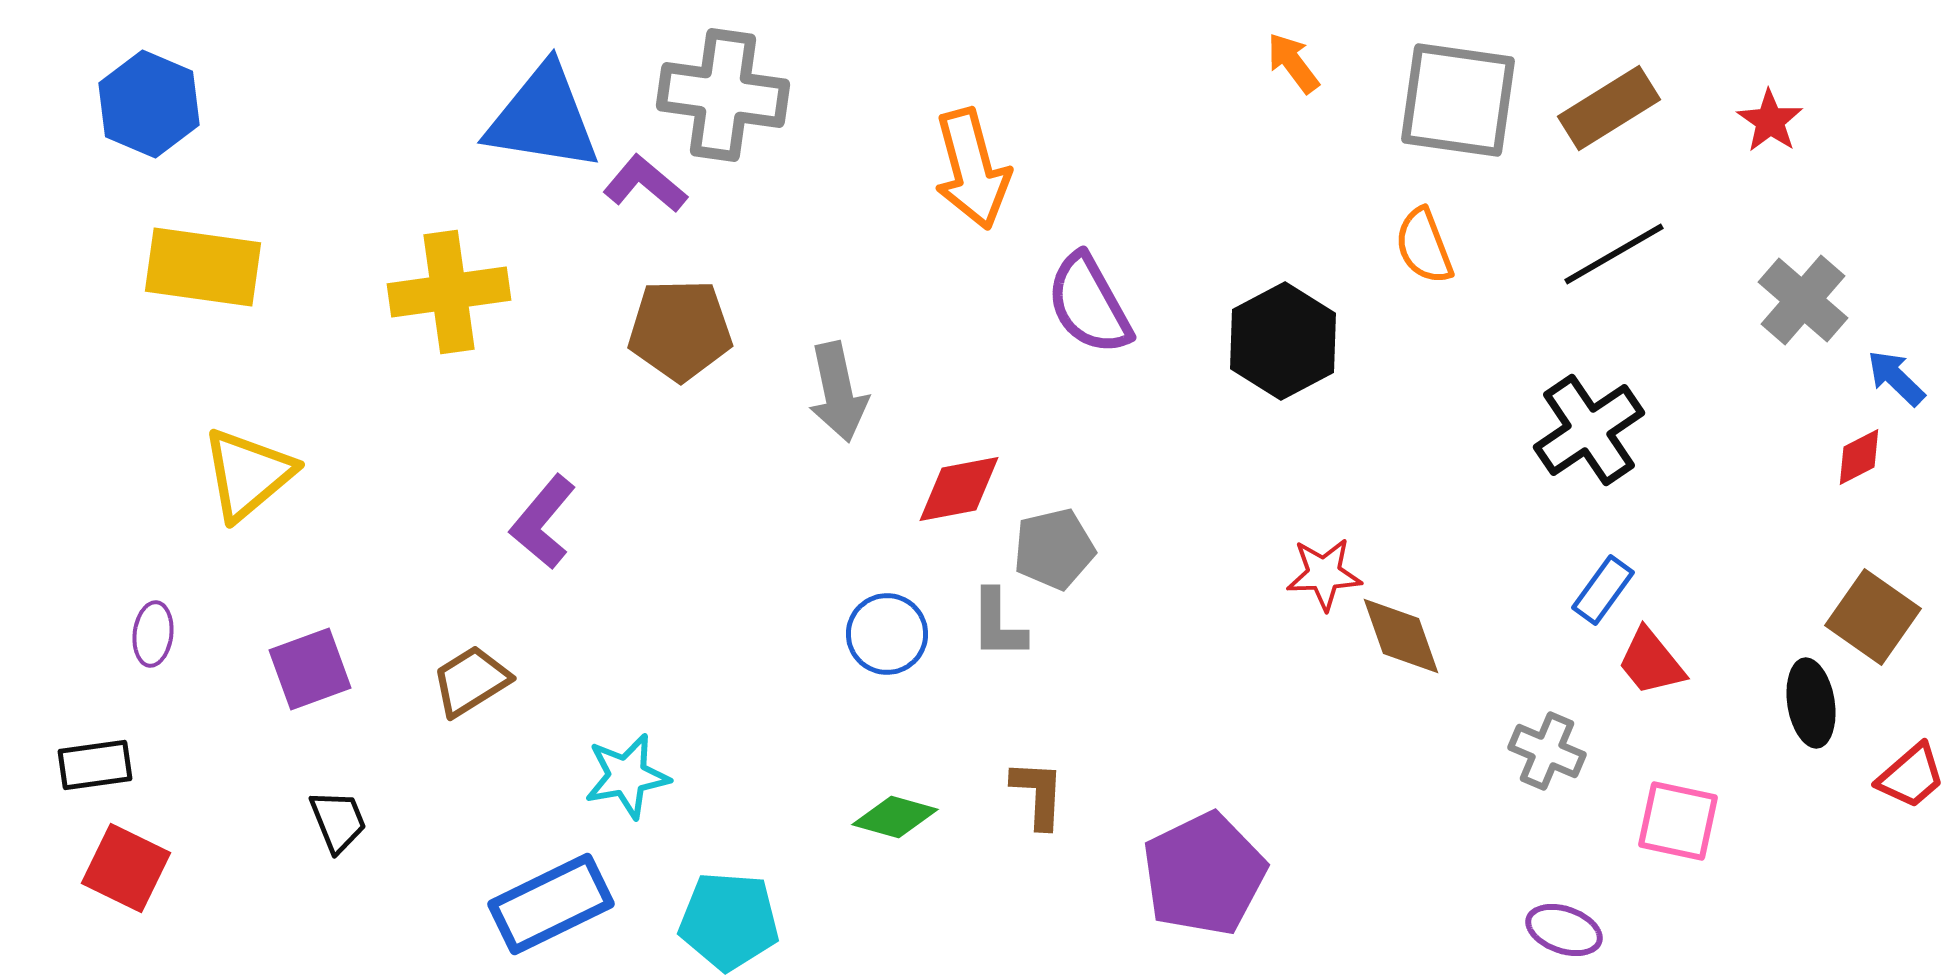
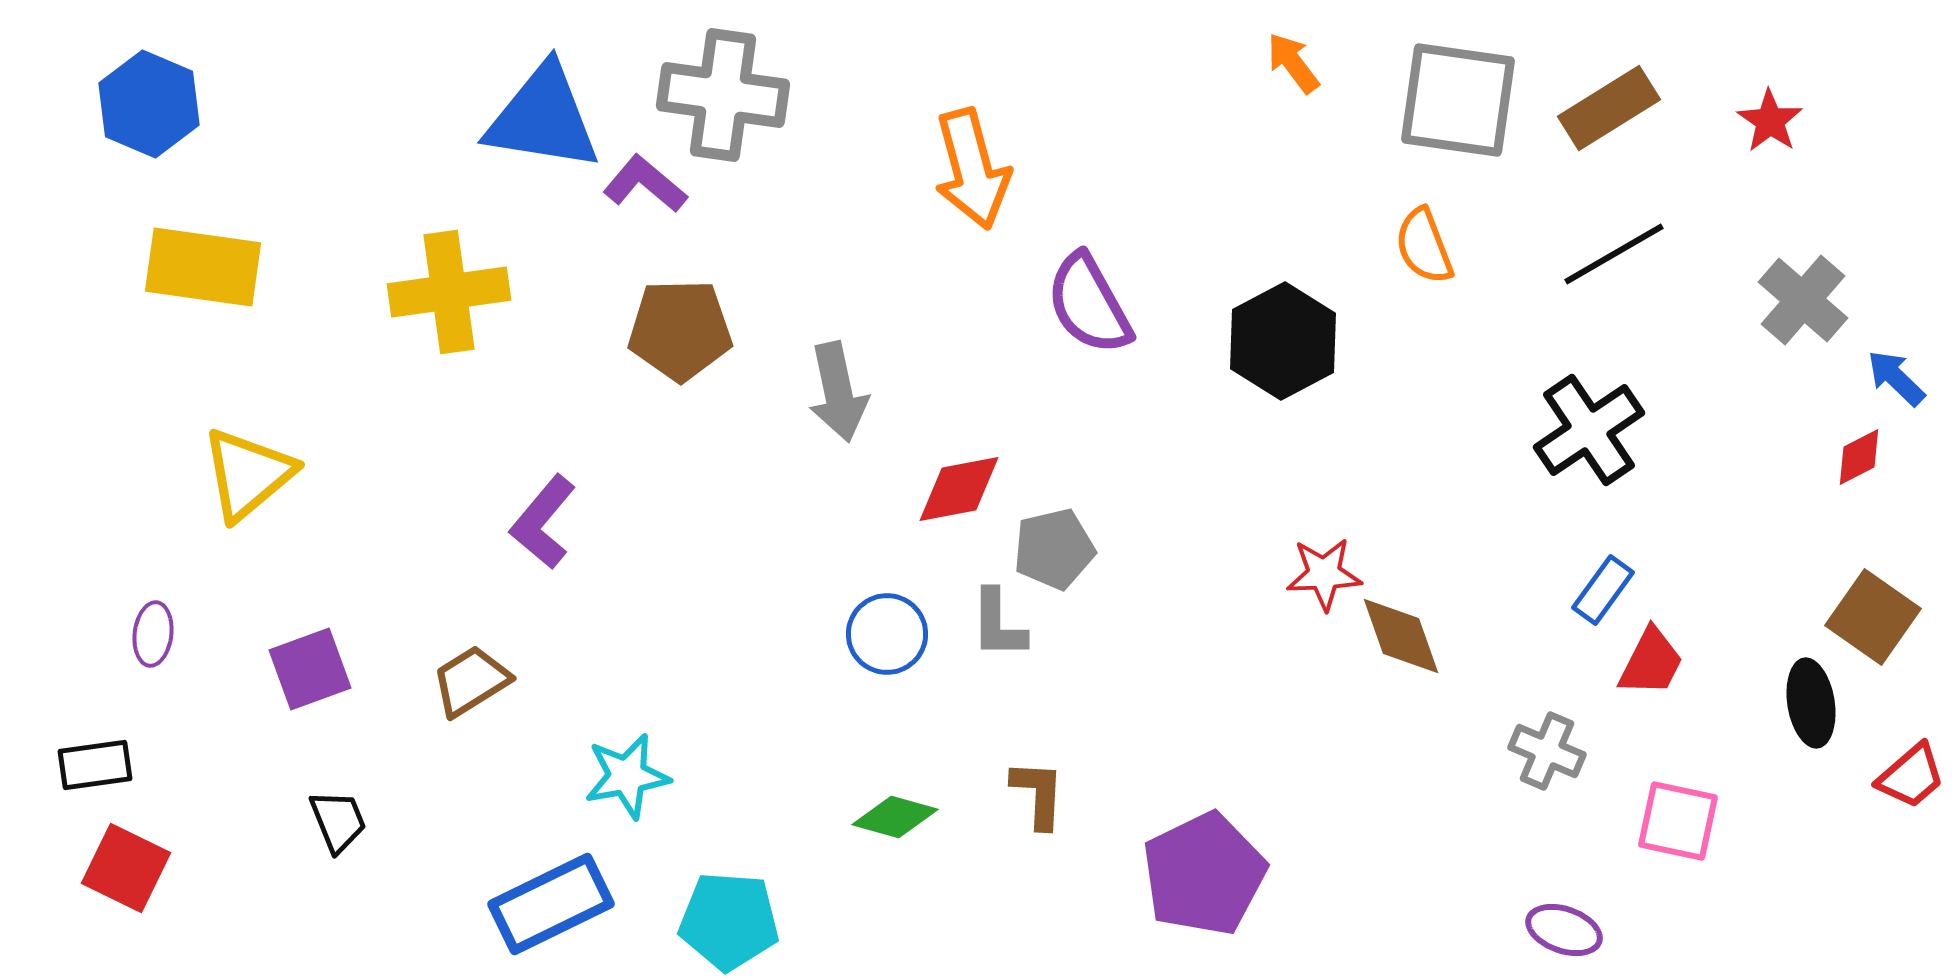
red trapezoid at (1651, 662): rotated 114 degrees counterclockwise
